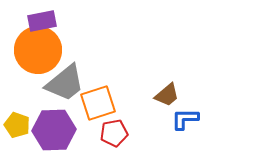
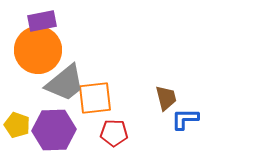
brown trapezoid: moved 1 px left, 3 px down; rotated 64 degrees counterclockwise
orange square: moved 3 px left, 5 px up; rotated 12 degrees clockwise
red pentagon: rotated 12 degrees clockwise
